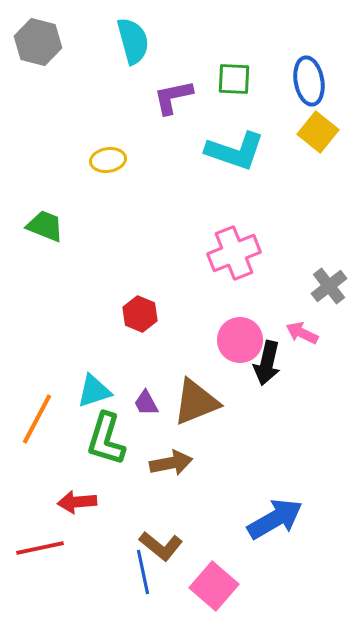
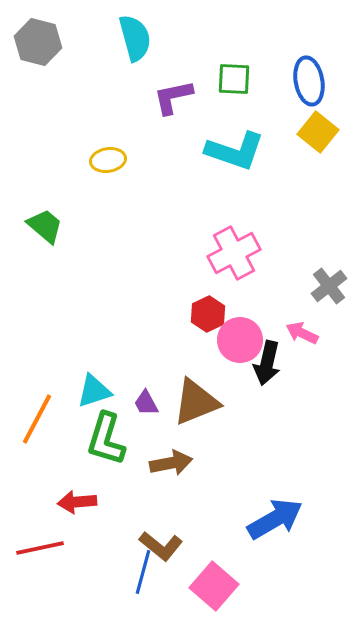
cyan semicircle: moved 2 px right, 3 px up
green trapezoid: rotated 18 degrees clockwise
pink cross: rotated 6 degrees counterclockwise
red hexagon: moved 68 px right; rotated 12 degrees clockwise
blue line: rotated 27 degrees clockwise
